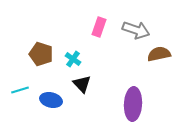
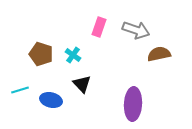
cyan cross: moved 4 px up
